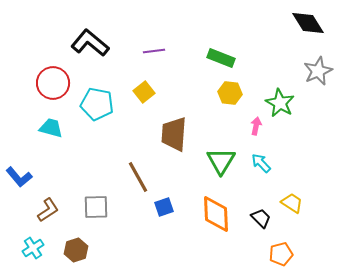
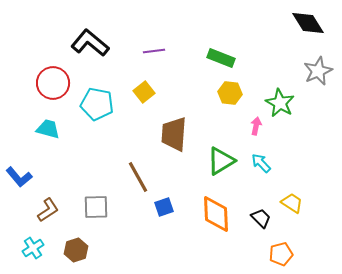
cyan trapezoid: moved 3 px left, 1 px down
green triangle: rotated 28 degrees clockwise
